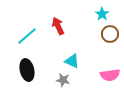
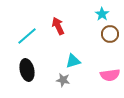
cyan triangle: moved 1 px right; rotated 42 degrees counterclockwise
